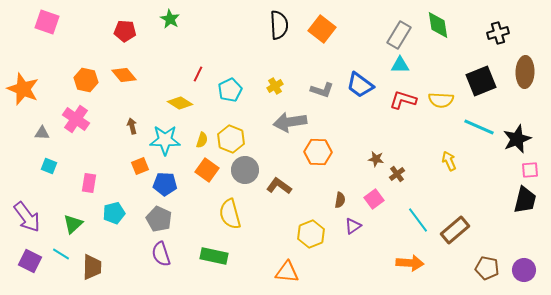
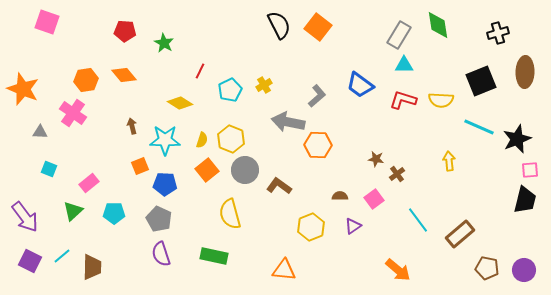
green star at (170, 19): moved 6 px left, 24 px down
black semicircle at (279, 25): rotated 24 degrees counterclockwise
orange square at (322, 29): moved 4 px left, 2 px up
cyan triangle at (400, 65): moved 4 px right
red line at (198, 74): moved 2 px right, 3 px up
orange hexagon at (86, 80): rotated 20 degrees counterclockwise
yellow cross at (275, 86): moved 11 px left, 1 px up
gray L-shape at (322, 90): moved 5 px left, 6 px down; rotated 60 degrees counterclockwise
pink cross at (76, 119): moved 3 px left, 6 px up
gray arrow at (290, 122): moved 2 px left; rotated 20 degrees clockwise
gray triangle at (42, 133): moved 2 px left, 1 px up
orange hexagon at (318, 152): moved 7 px up
yellow arrow at (449, 161): rotated 18 degrees clockwise
cyan square at (49, 166): moved 3 px down
orange square at (207, 170): rotated 15 degrees clockwise
pink rectangle at (89, 183): rotated 42 degrees clockwise
brown semicircle at (340, 200): moved 4 px up; rotated 98 degrees counterclockwise
cyan pentagon at (114, 213): rotated 15 degrees clockwise
purple arrow at (27, 217): moved 2 px left
green triangle at (73, 224): moved 13 px up
brown rectangle at (455, 230): moved 5 px right, 4 px down
yellow hexagon at (311, 234): moved 7 px up
cyan line at (61, 254): moved 1 px right, 2 px down; rotated 72 degrees counterclockwise
orange arrow at (410, 263): moved 12 px left, 7 px down; rotated 36 degrees clockwise
orange triangle at (287, 272): moved 3 px left, 2 px up
